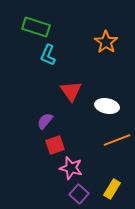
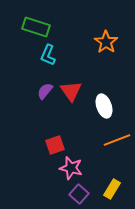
white ellipse: moved 3 px left; rotated 60 degrees clockwise
purple semicircle: moved 30 px up
